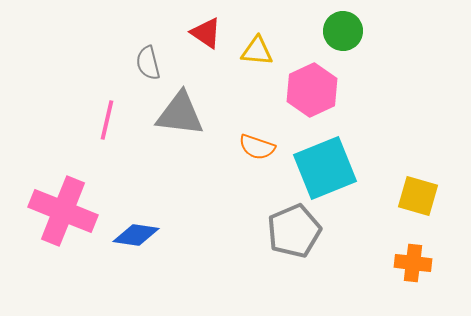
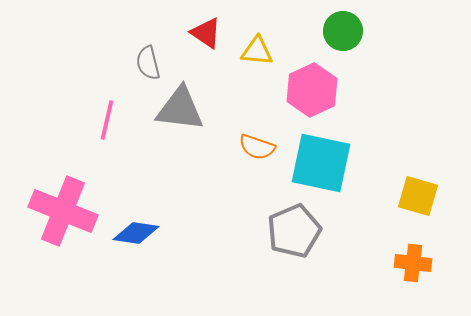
gray triangle: moved 5 px up
cyan square: moved 4 px left, 5 px up; rotated 34 degrees clockwise
blue diamond: moved 2 px up
